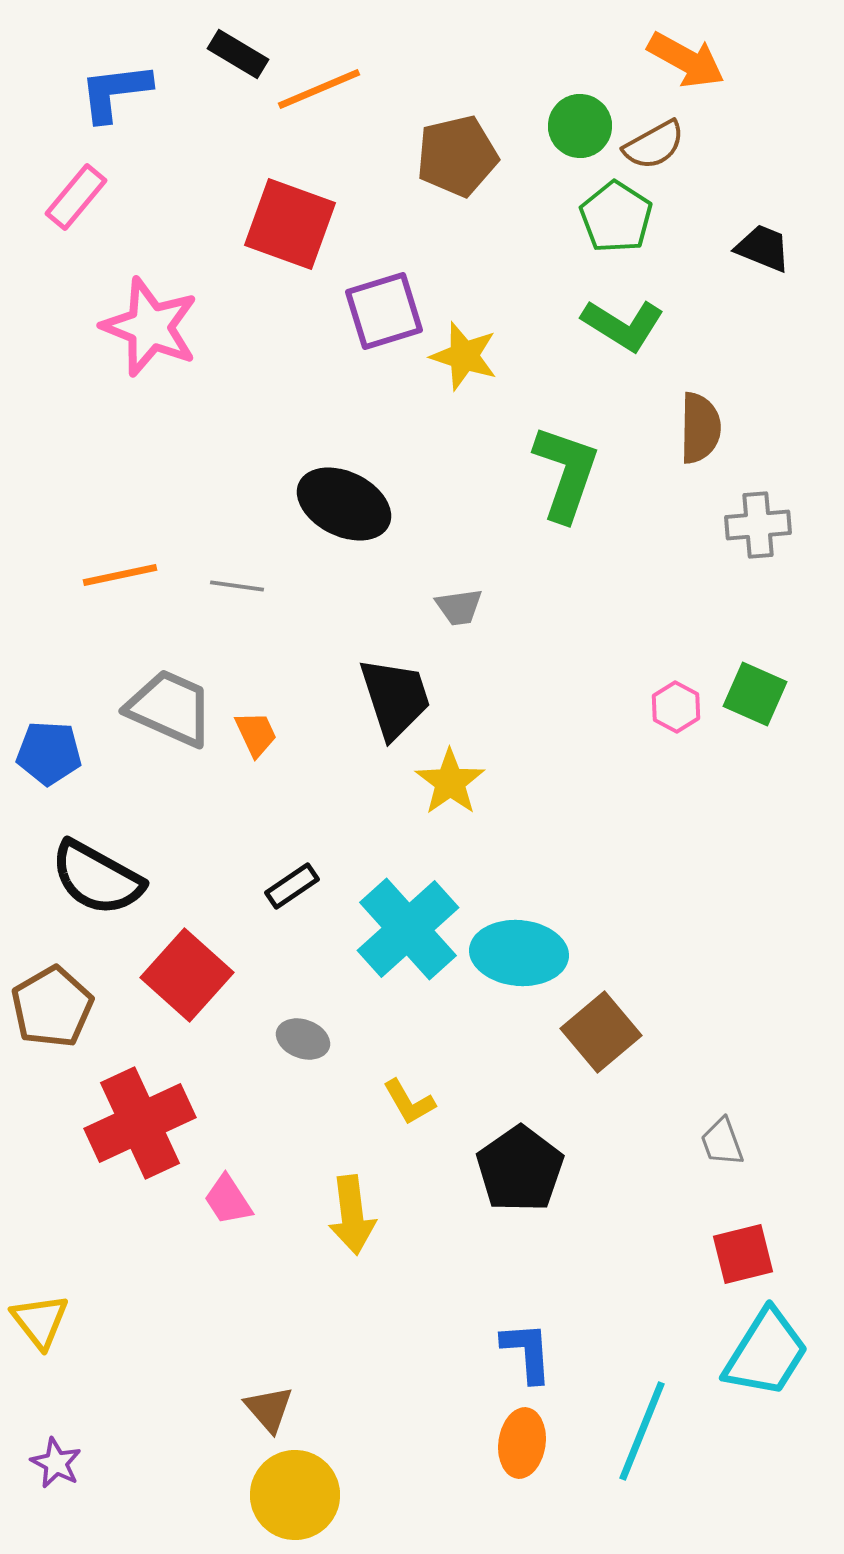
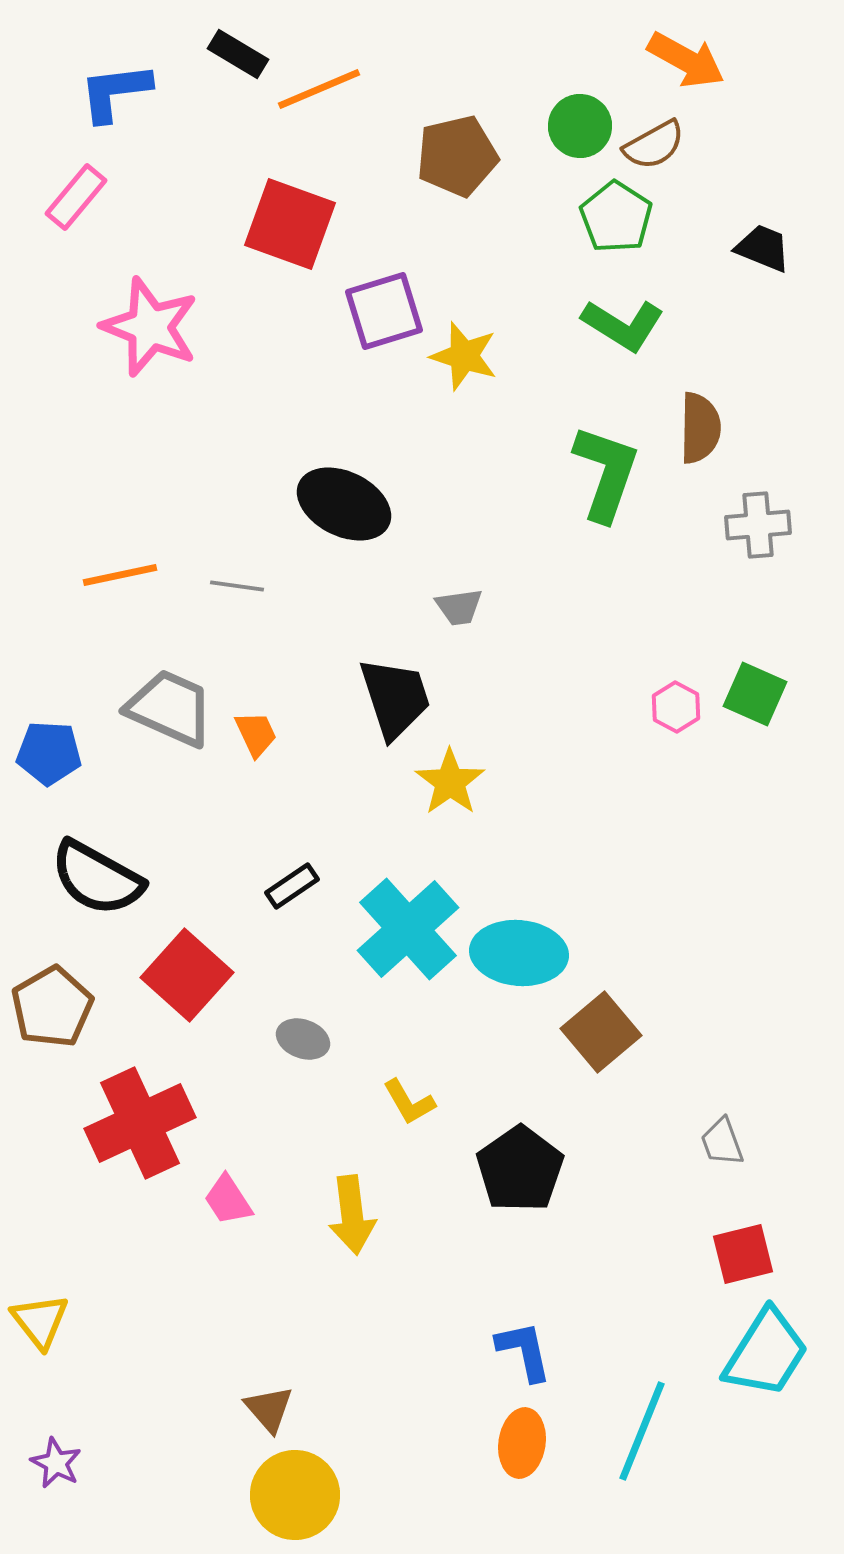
green L-shape at (566, 473): moved 40 px right
blue L-shape at (527, 1352): moved 3 px left, 1 px up; rotated 8 degrees counterclockwise
